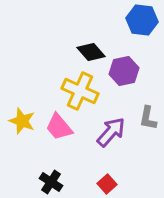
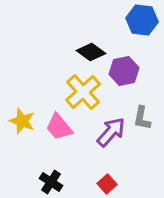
black diamond: rotated 12 degrees counterclockwise
yellow cross: moved 3 px right, 1 px down; rotated 24 degrees clockwise
gray L-shape: moved 6 px left
